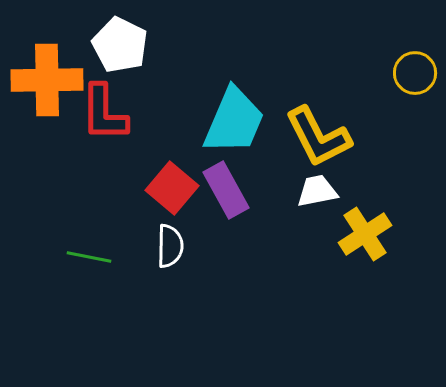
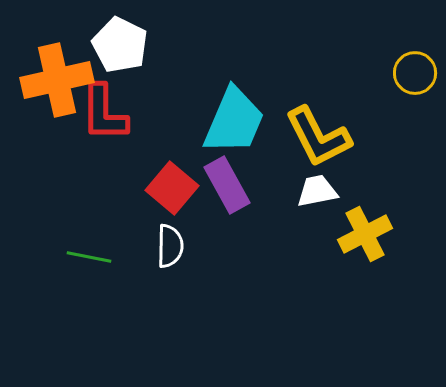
orange cross: moved 10 px right; rotated 12 degrees counterclockwise
purple rectangle: moved 1 px right, 5 px up
yellow cross: rotated 6 degrees clockwise
